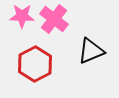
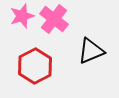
pink star: rotated 20 degrees counterclockwise
red hexagon: moved 2 px down
